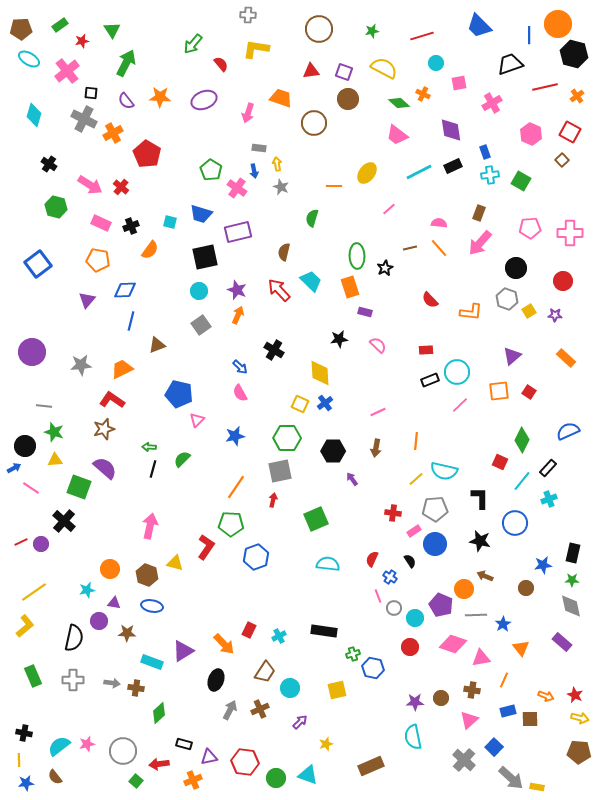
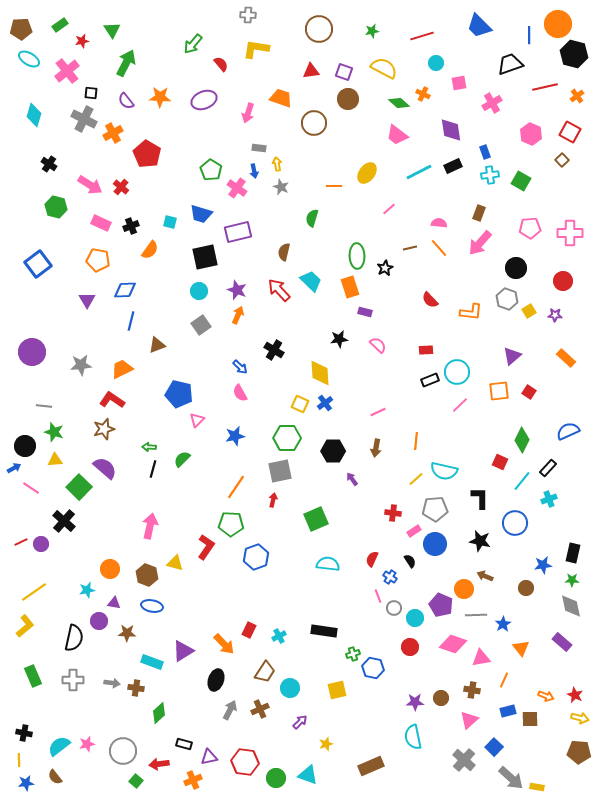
purple triangle at (87, 300): rotated 12 degrees counterclockwise
green square at (79, 487): rotated 25 degrees clockwise
